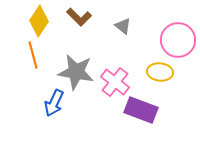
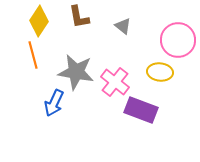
brown L-shape: rotated 35 degrees clockwise
